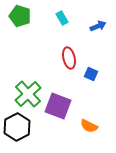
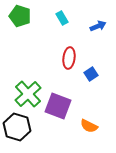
red ellipse: rotated 20 degrees clockwise
blue square: rotated 32 degrees clockwise
black hexagon: rotated 16 degrees counterclockwise
